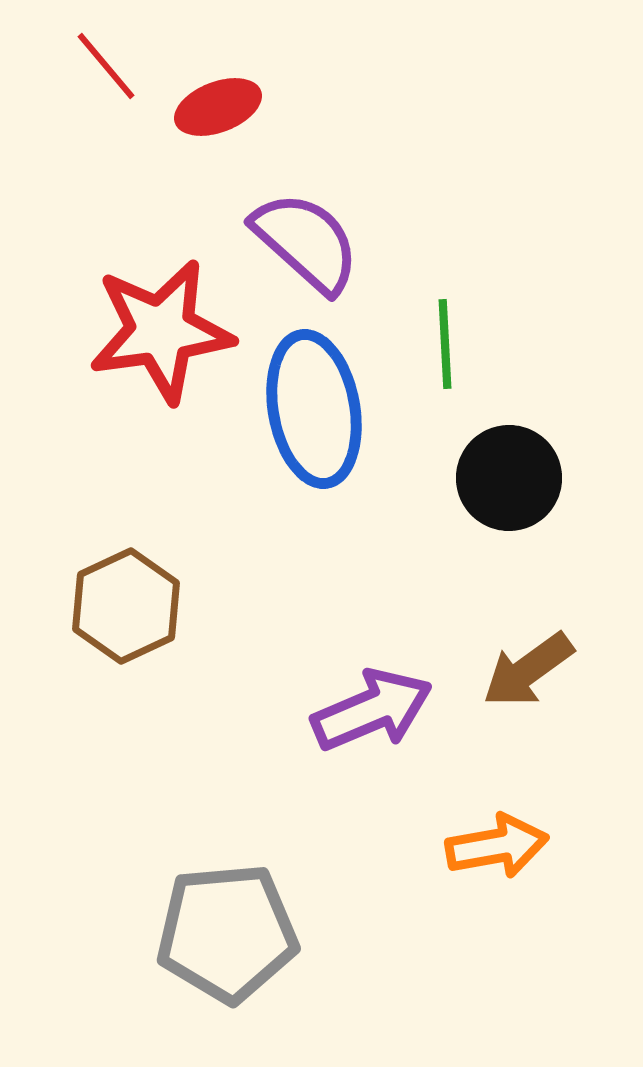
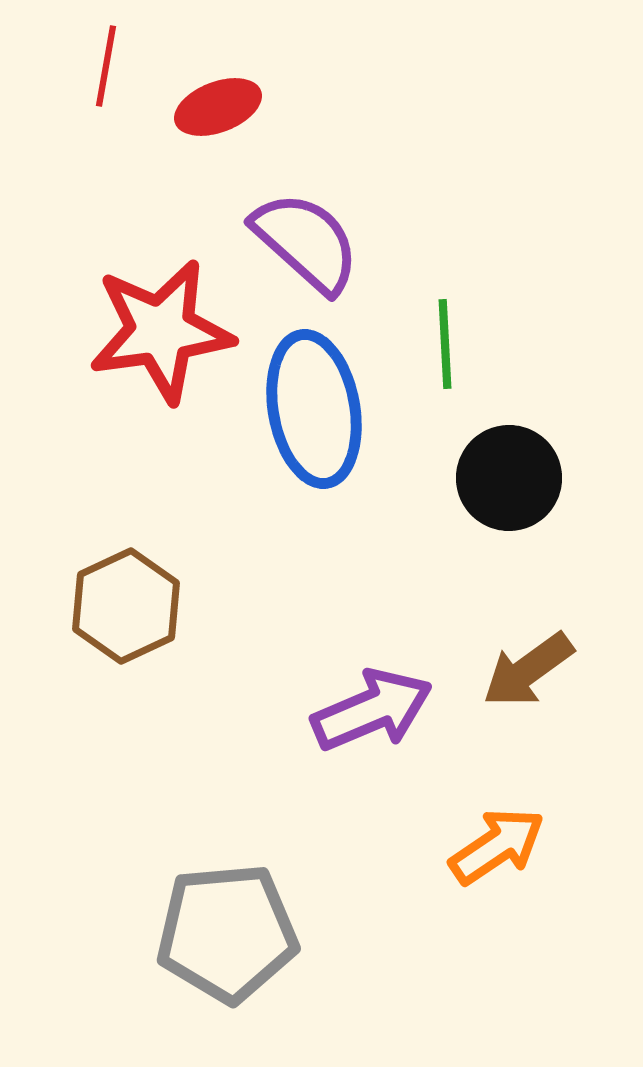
red line: rotated 50 degrees clockwise
orange arrow: rotated 24 degrees counterclockwise
